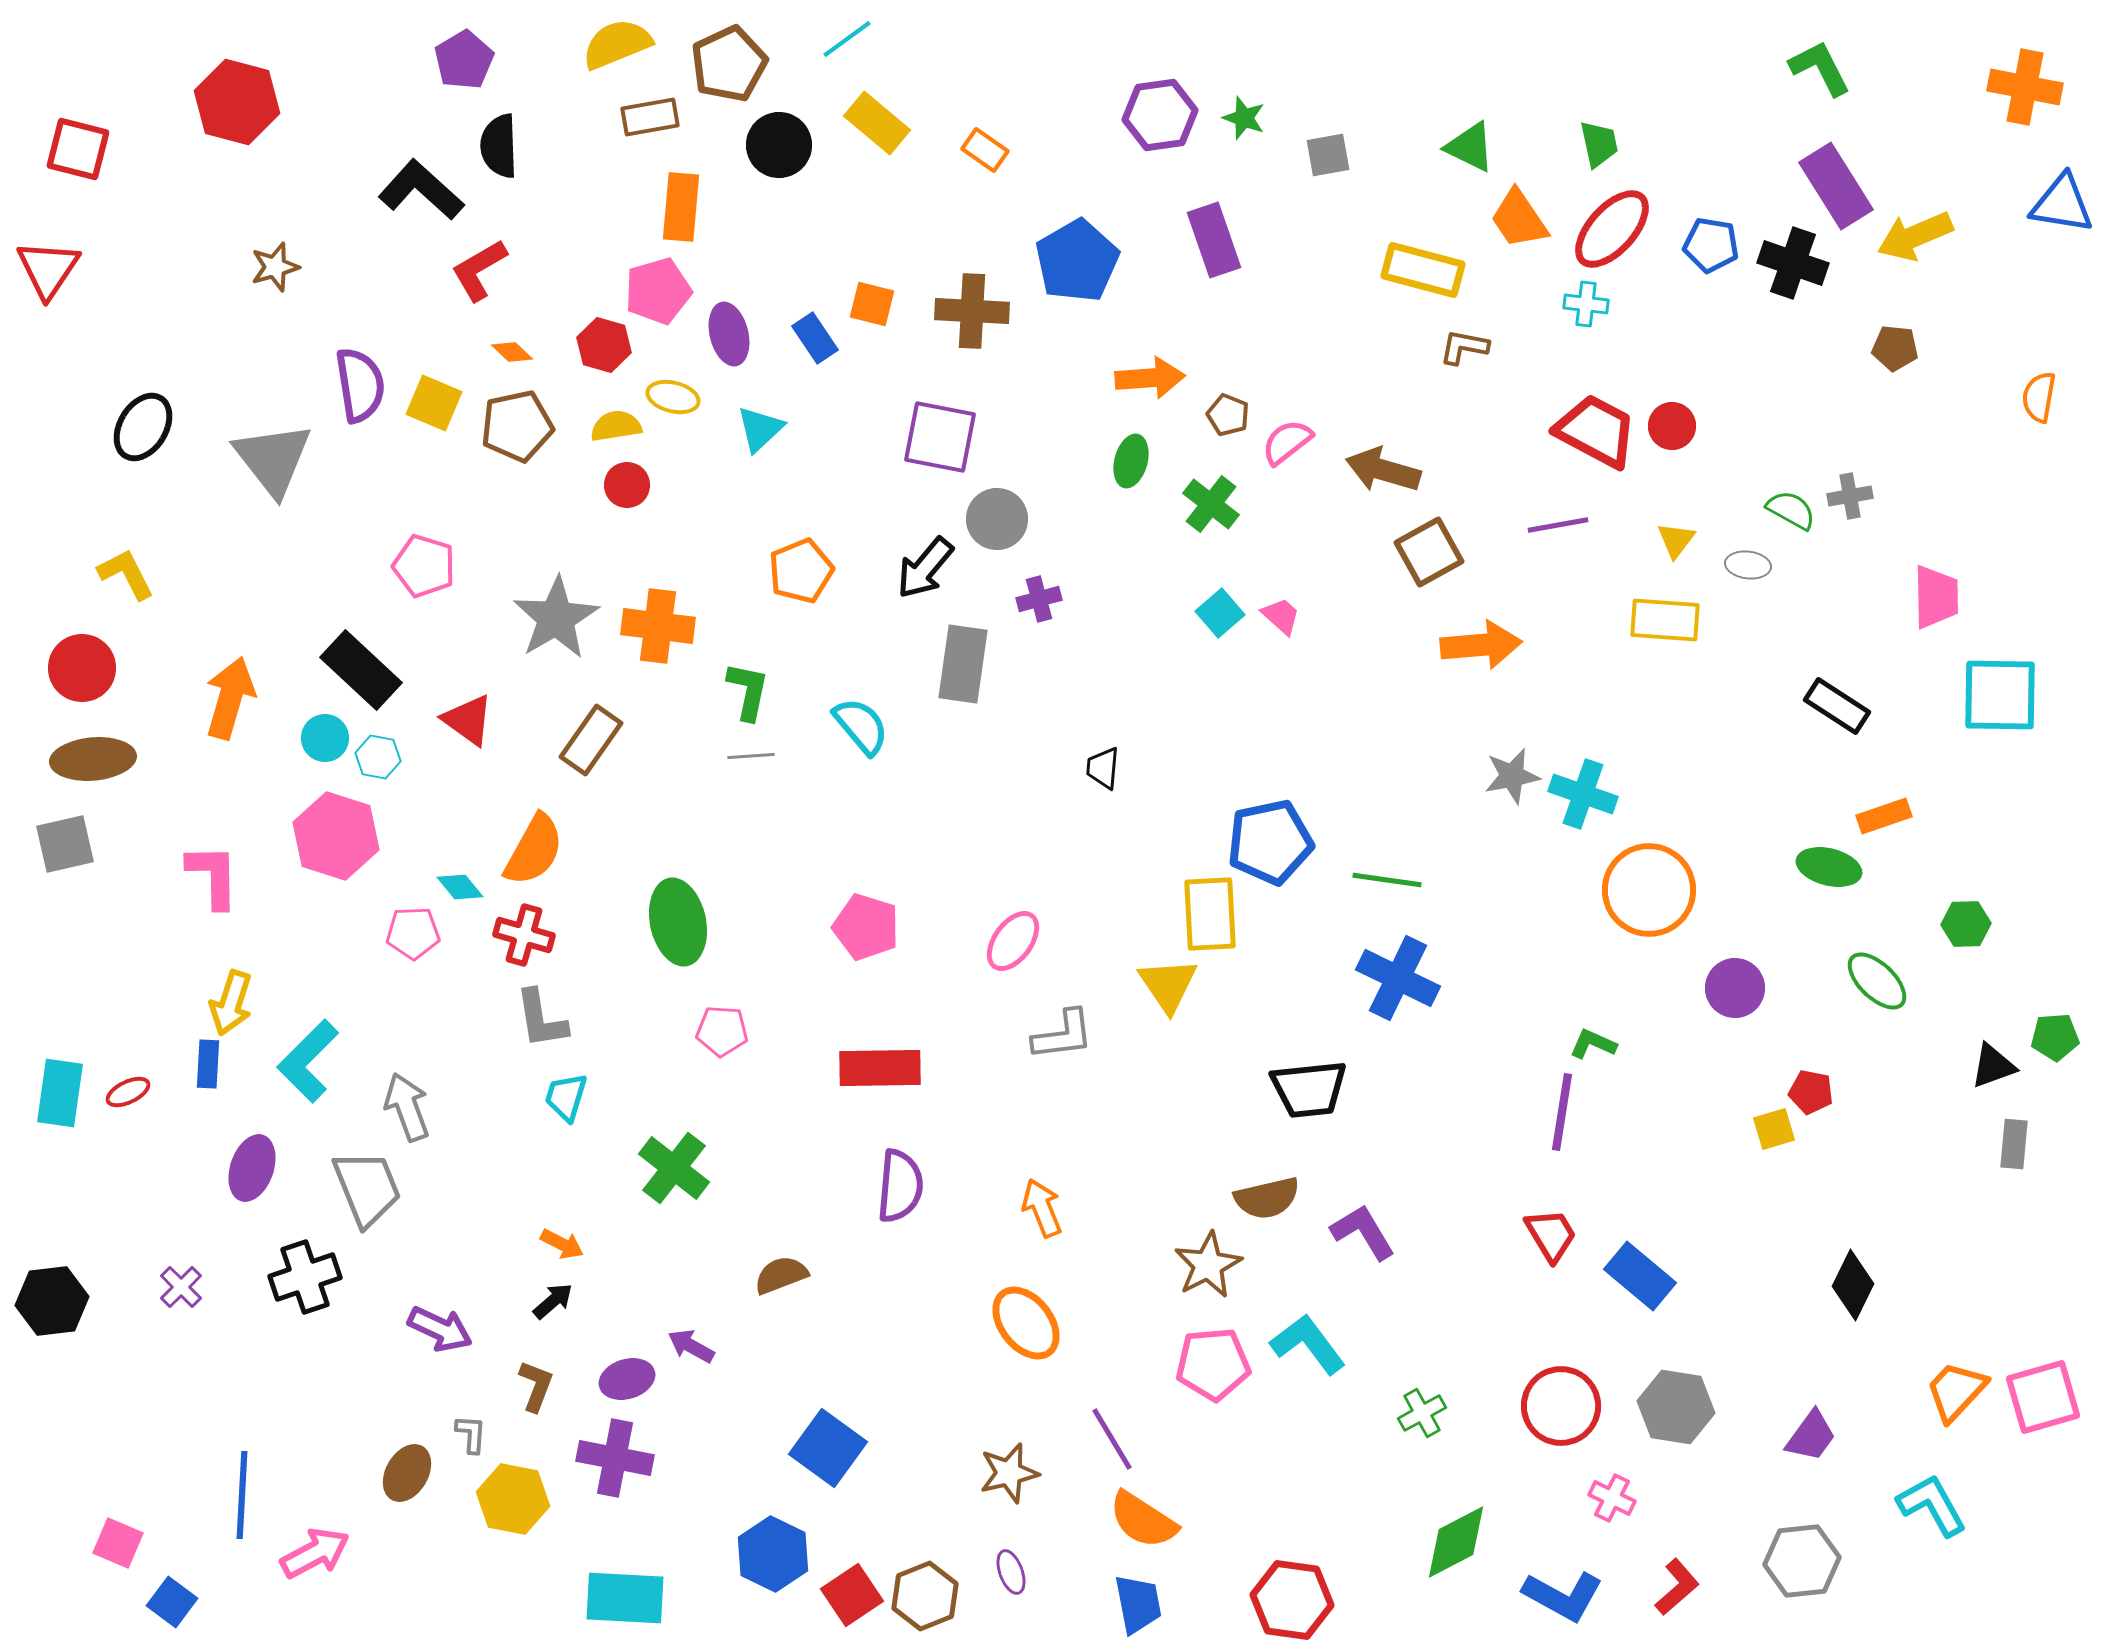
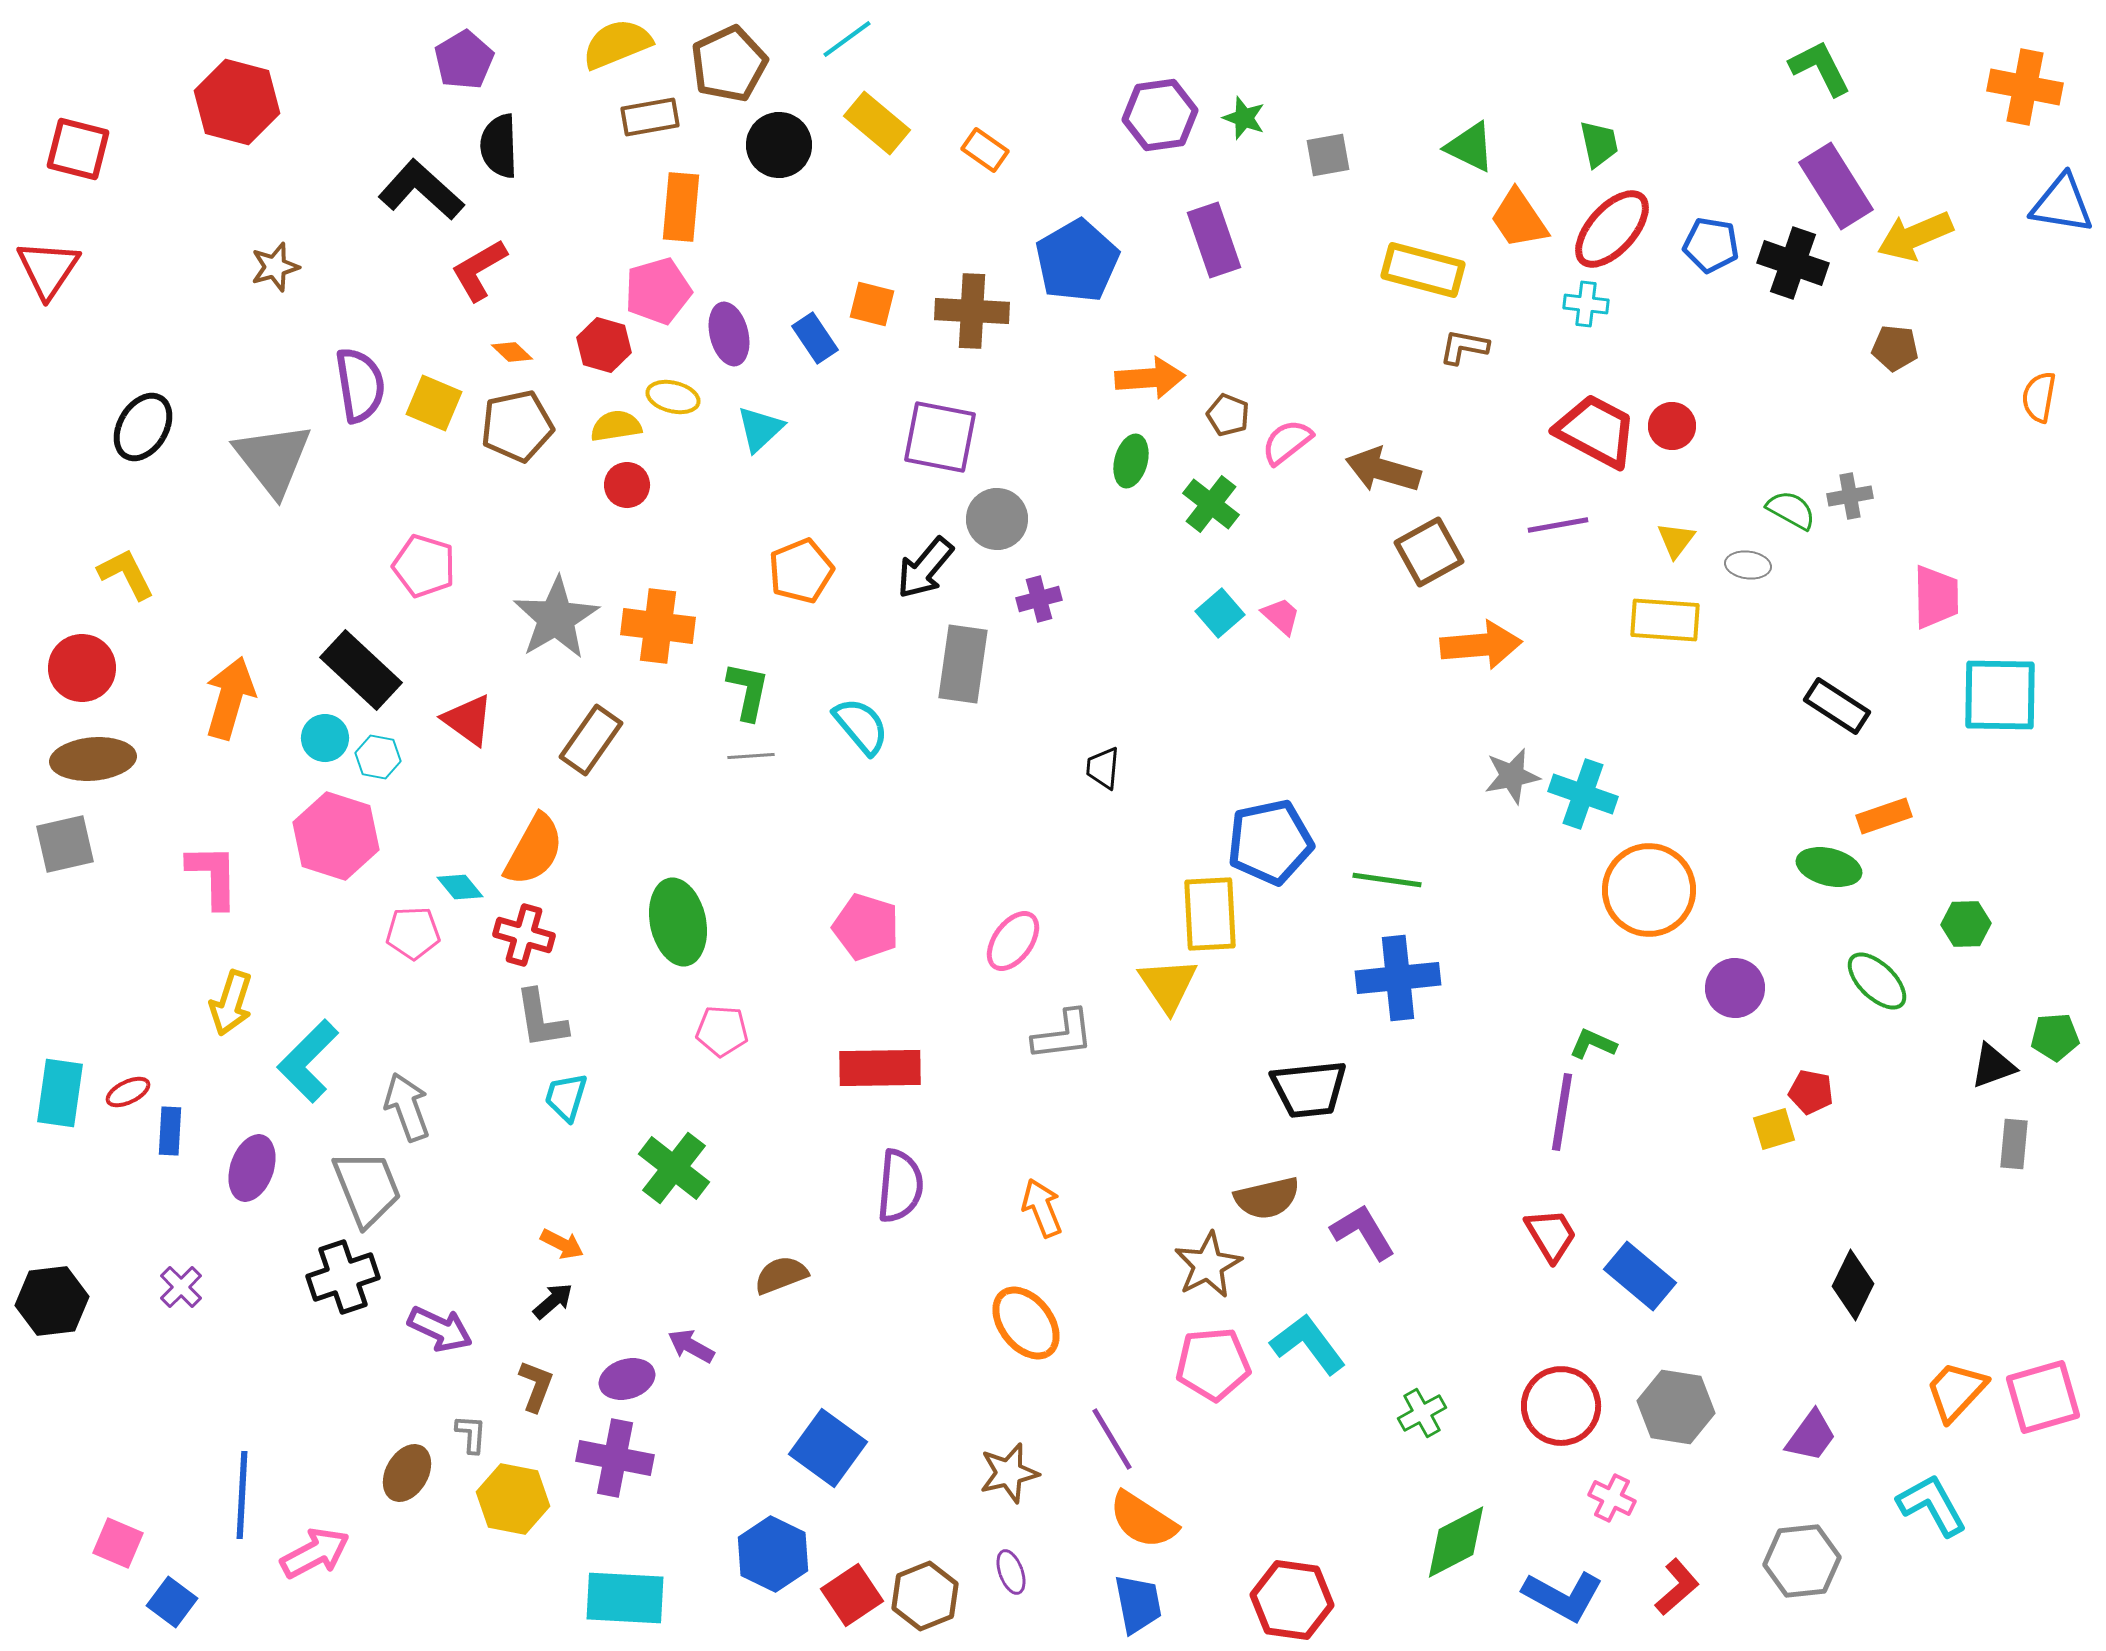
blue cross at (1398, 978): rotated 32 degrees counterclockwise
blue rectangle at (208, 1064): moved 38 px left, 67 px down
black cross at (305, 1277): moved 38 px right
